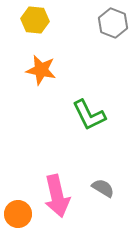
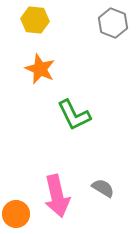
orange star: moved 1 px left, 1 px up; rotated 12 degrees clockwise
green L-shape: moved 15 px left
orange circle: moved 2 px left
